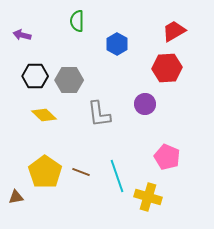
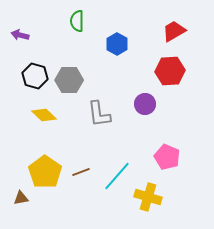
purple arrow: moved 2 px left
red hexagon: moved 3 px right, 3 px down
black hexagon: rotated 15 degrees clockwise
brown line: rotated 42 degrees counterclockwise
cyan line: rotated 60 degrees clockwise
brown triangle: moved 5 px right, 1 px down
